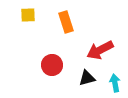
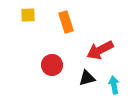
cyan arrow: moved 1 px left, 2 px down
